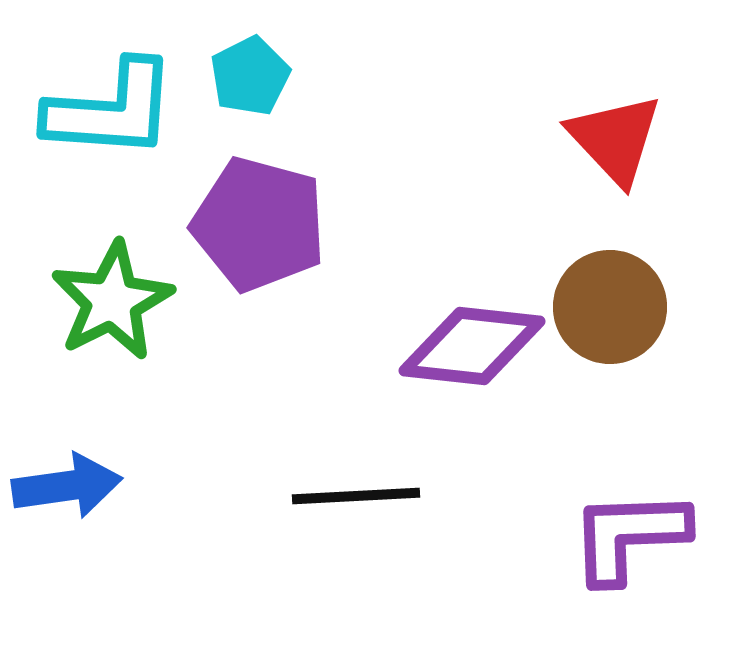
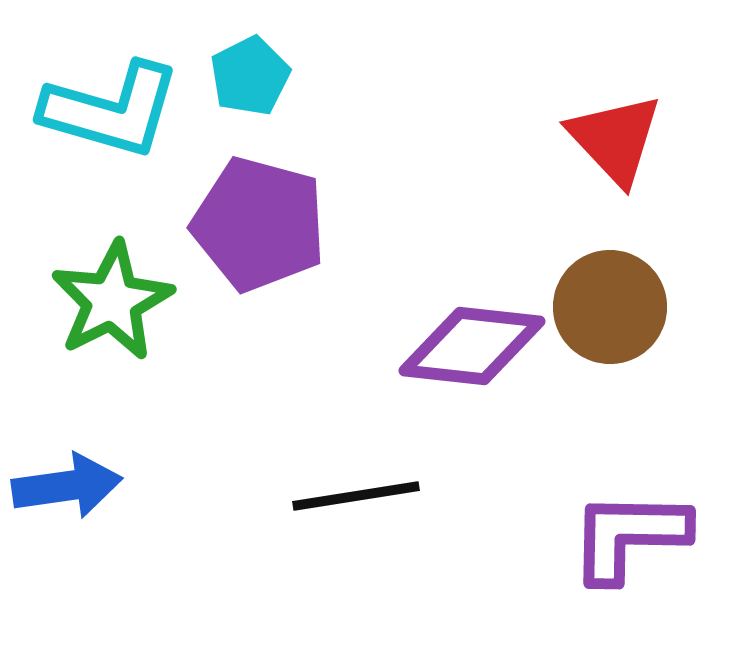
cyan L-shape: rotated 12 degrees clockwise
black line: rotated 6 degrees counterclockwise
purple L-shape: rotated 3 degrees clockwise
